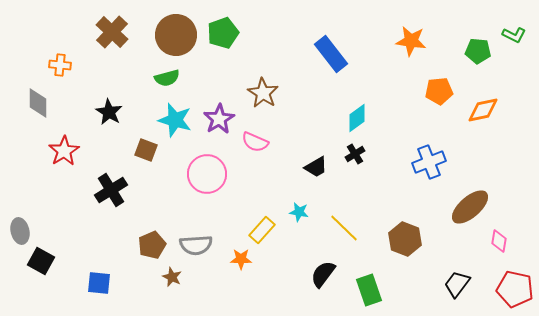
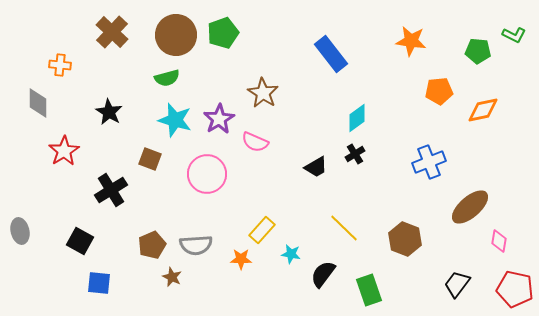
brown square at (146, 150): moved 4 px right, 9 px down
cyan star at (299, 212): moved 8 px left, 42 px down
black square at (41, 261): moved 39 px right, 20 px up
